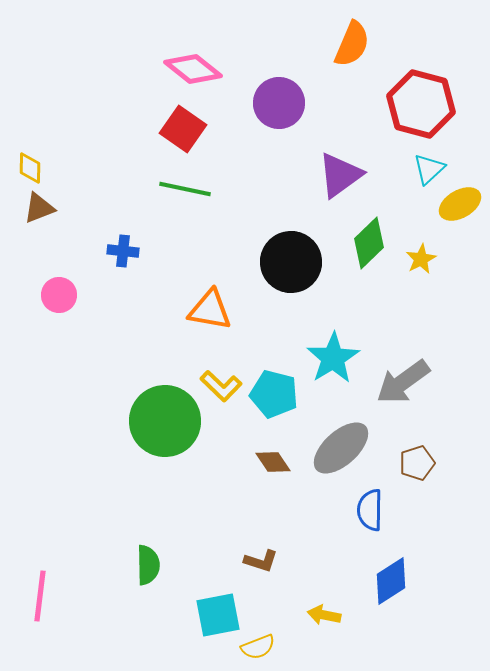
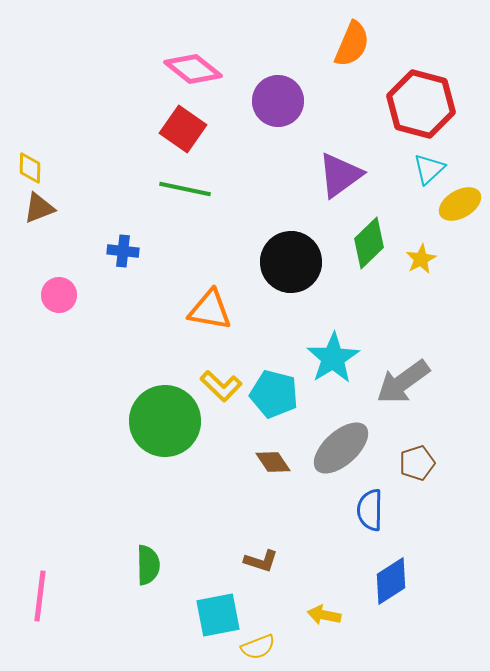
purple circle: moved 1 px left, 2 px up
